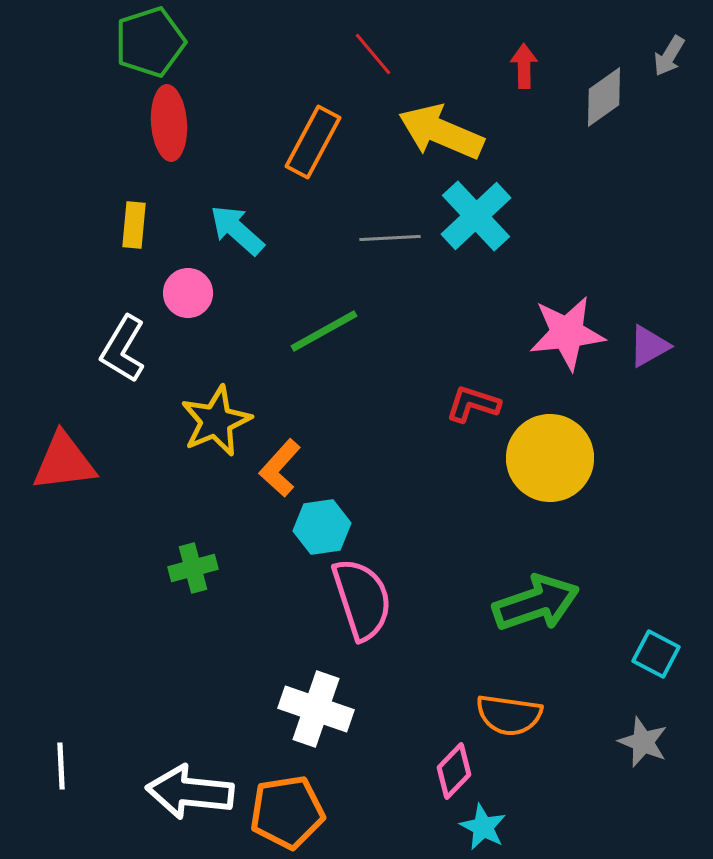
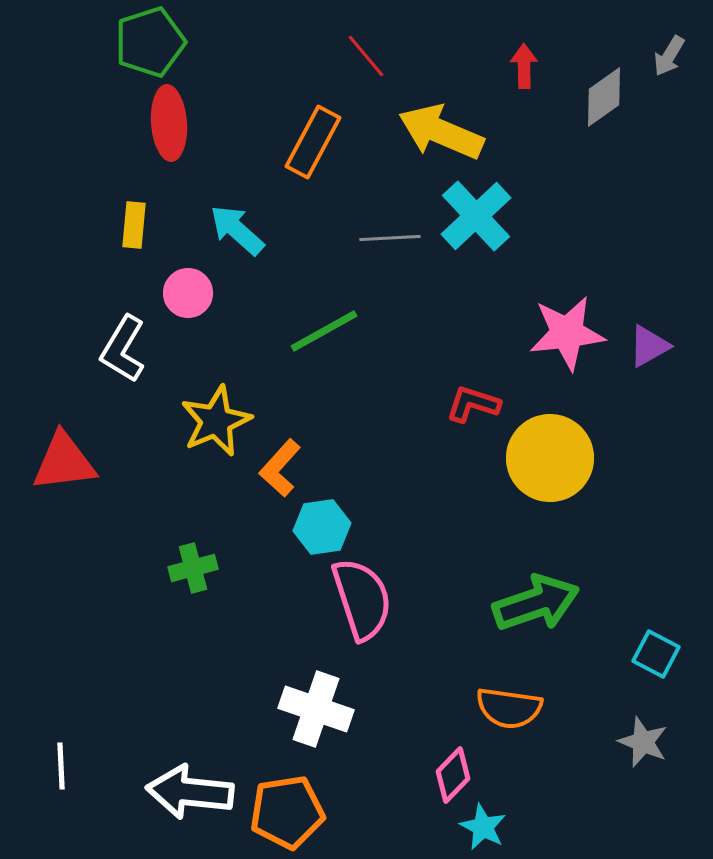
red line: moved 7 px left, 2 px down
orange semicircle: moved 7 px up
pink diamond: moved 1 px left, 4 px down
